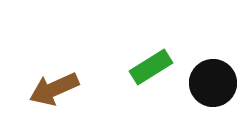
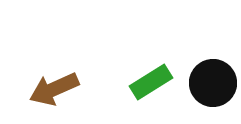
green rectangle: moved 15 px down
